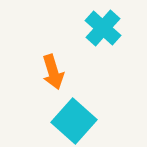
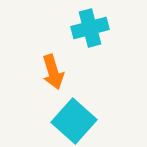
cyan cross: moved 13 px left; rotated 33 degrees clockwise
